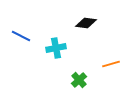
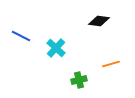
black diamond: moved 13 px right, 2 px up
cyan cross: rotated 36 degrees counterclockwise
green cross: rotated 28 degrees clockwise
